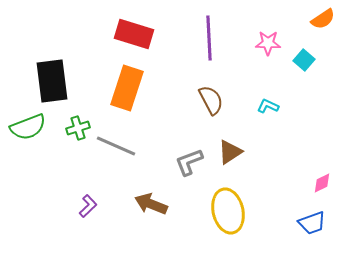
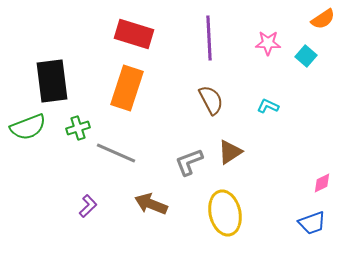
cyan square: moved 2 px right, 4 px up
gray line: moved 7 px down
yellow ellipse: moved 3 px left, 2 px down
